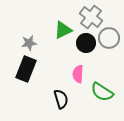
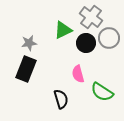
pink semicircle: rotated 18 degrees counterclockwise
